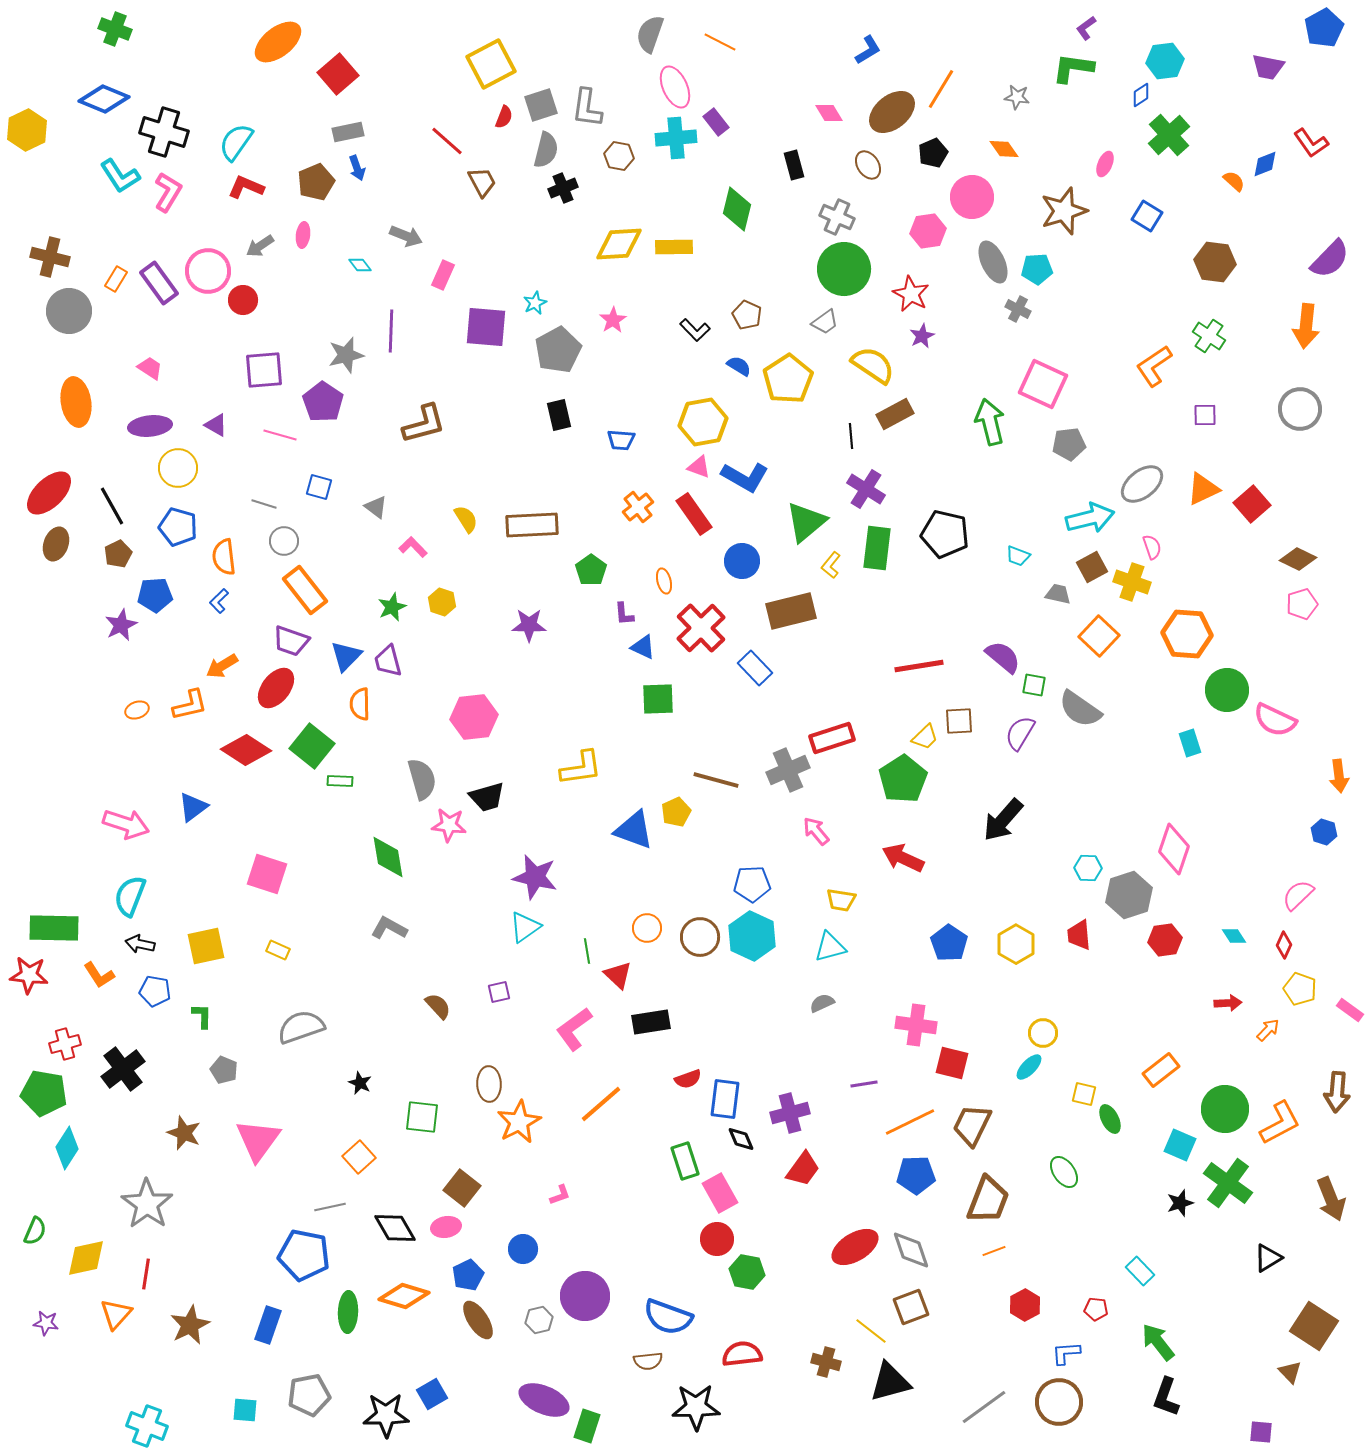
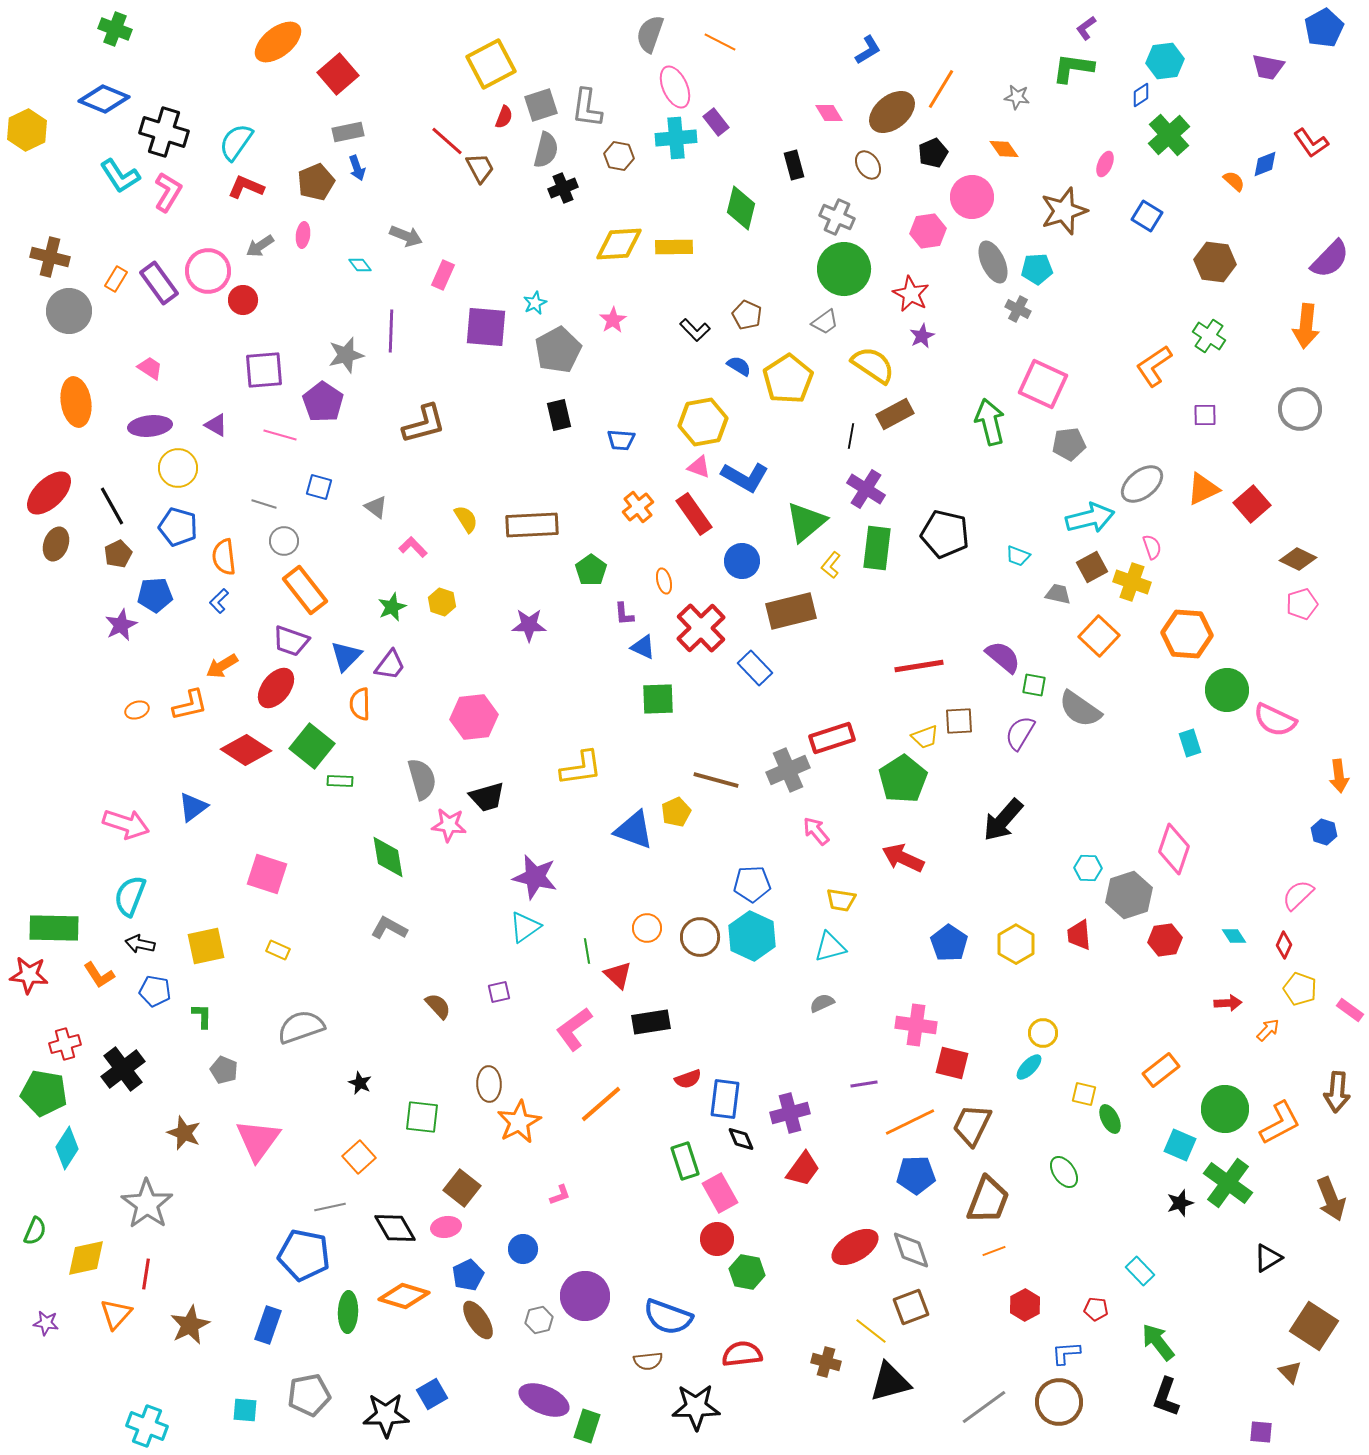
brown trapezoid at (482, 182): moved 2 px left, 14 px up
green diamond at (737, 209): moved 4 px right, 1 px up
black line at (851, 436): rotated 15 degrees clockwise
purple trapezoid at (388, 661): moved 2 px right, 4 px down; rotated 128 degrees counterclockwise
yellow trapezoid at (925, 737): rotated 24 degrees clockwise
